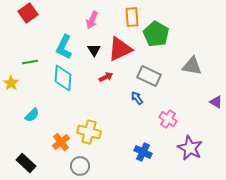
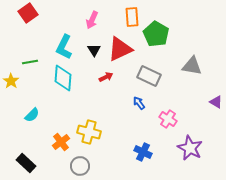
yellow star: moved 2 px up
blue arrow: moved 2 px right, 5 px down
